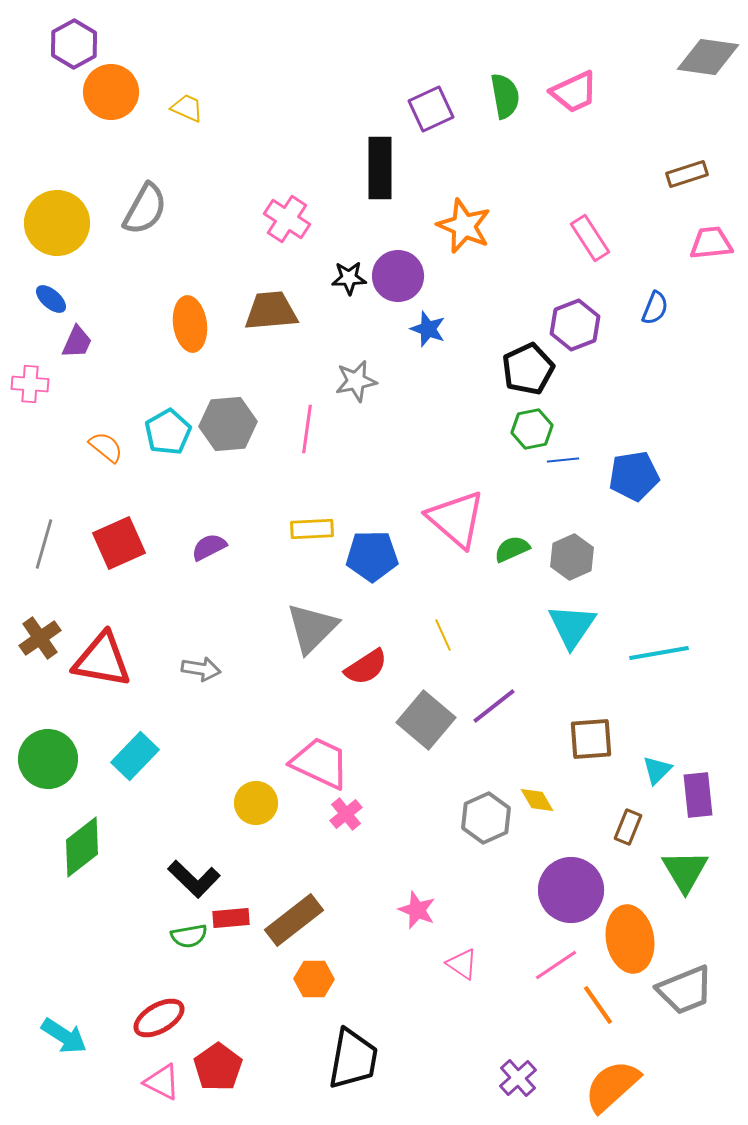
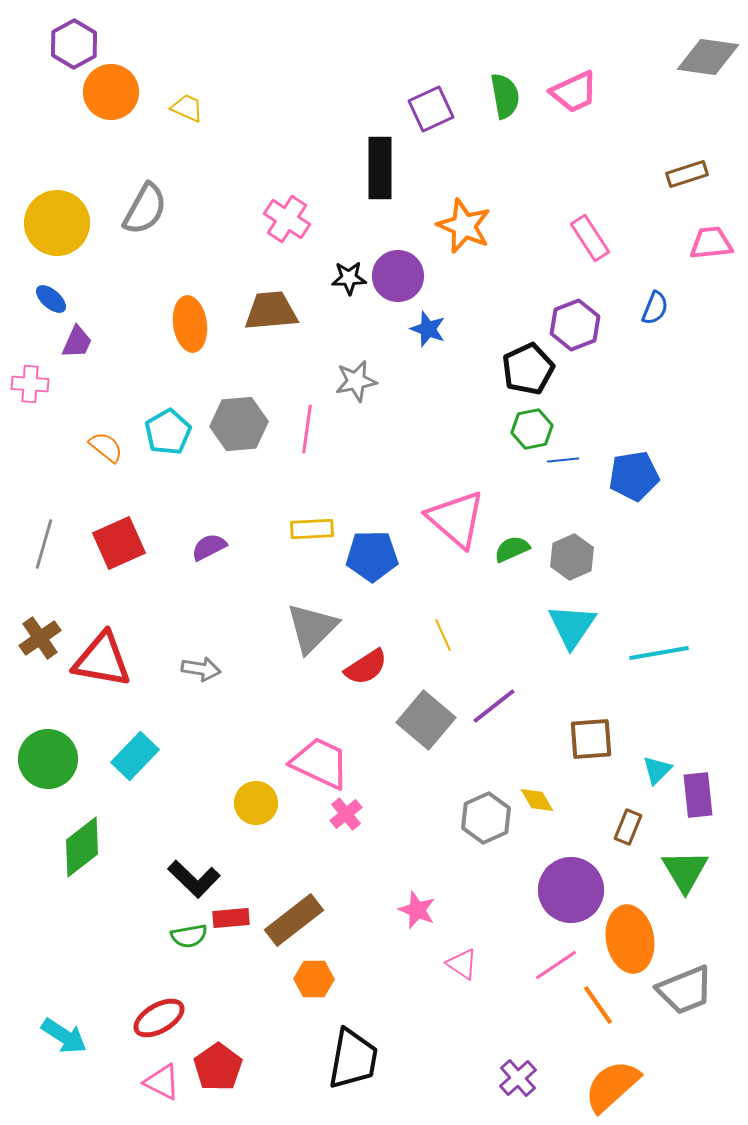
gray hexagon at (228, 424): moved 11 px right
